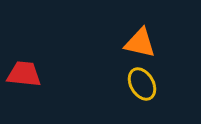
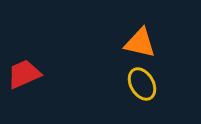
red trapezoid: rotated 30 degrees counterclockwise
